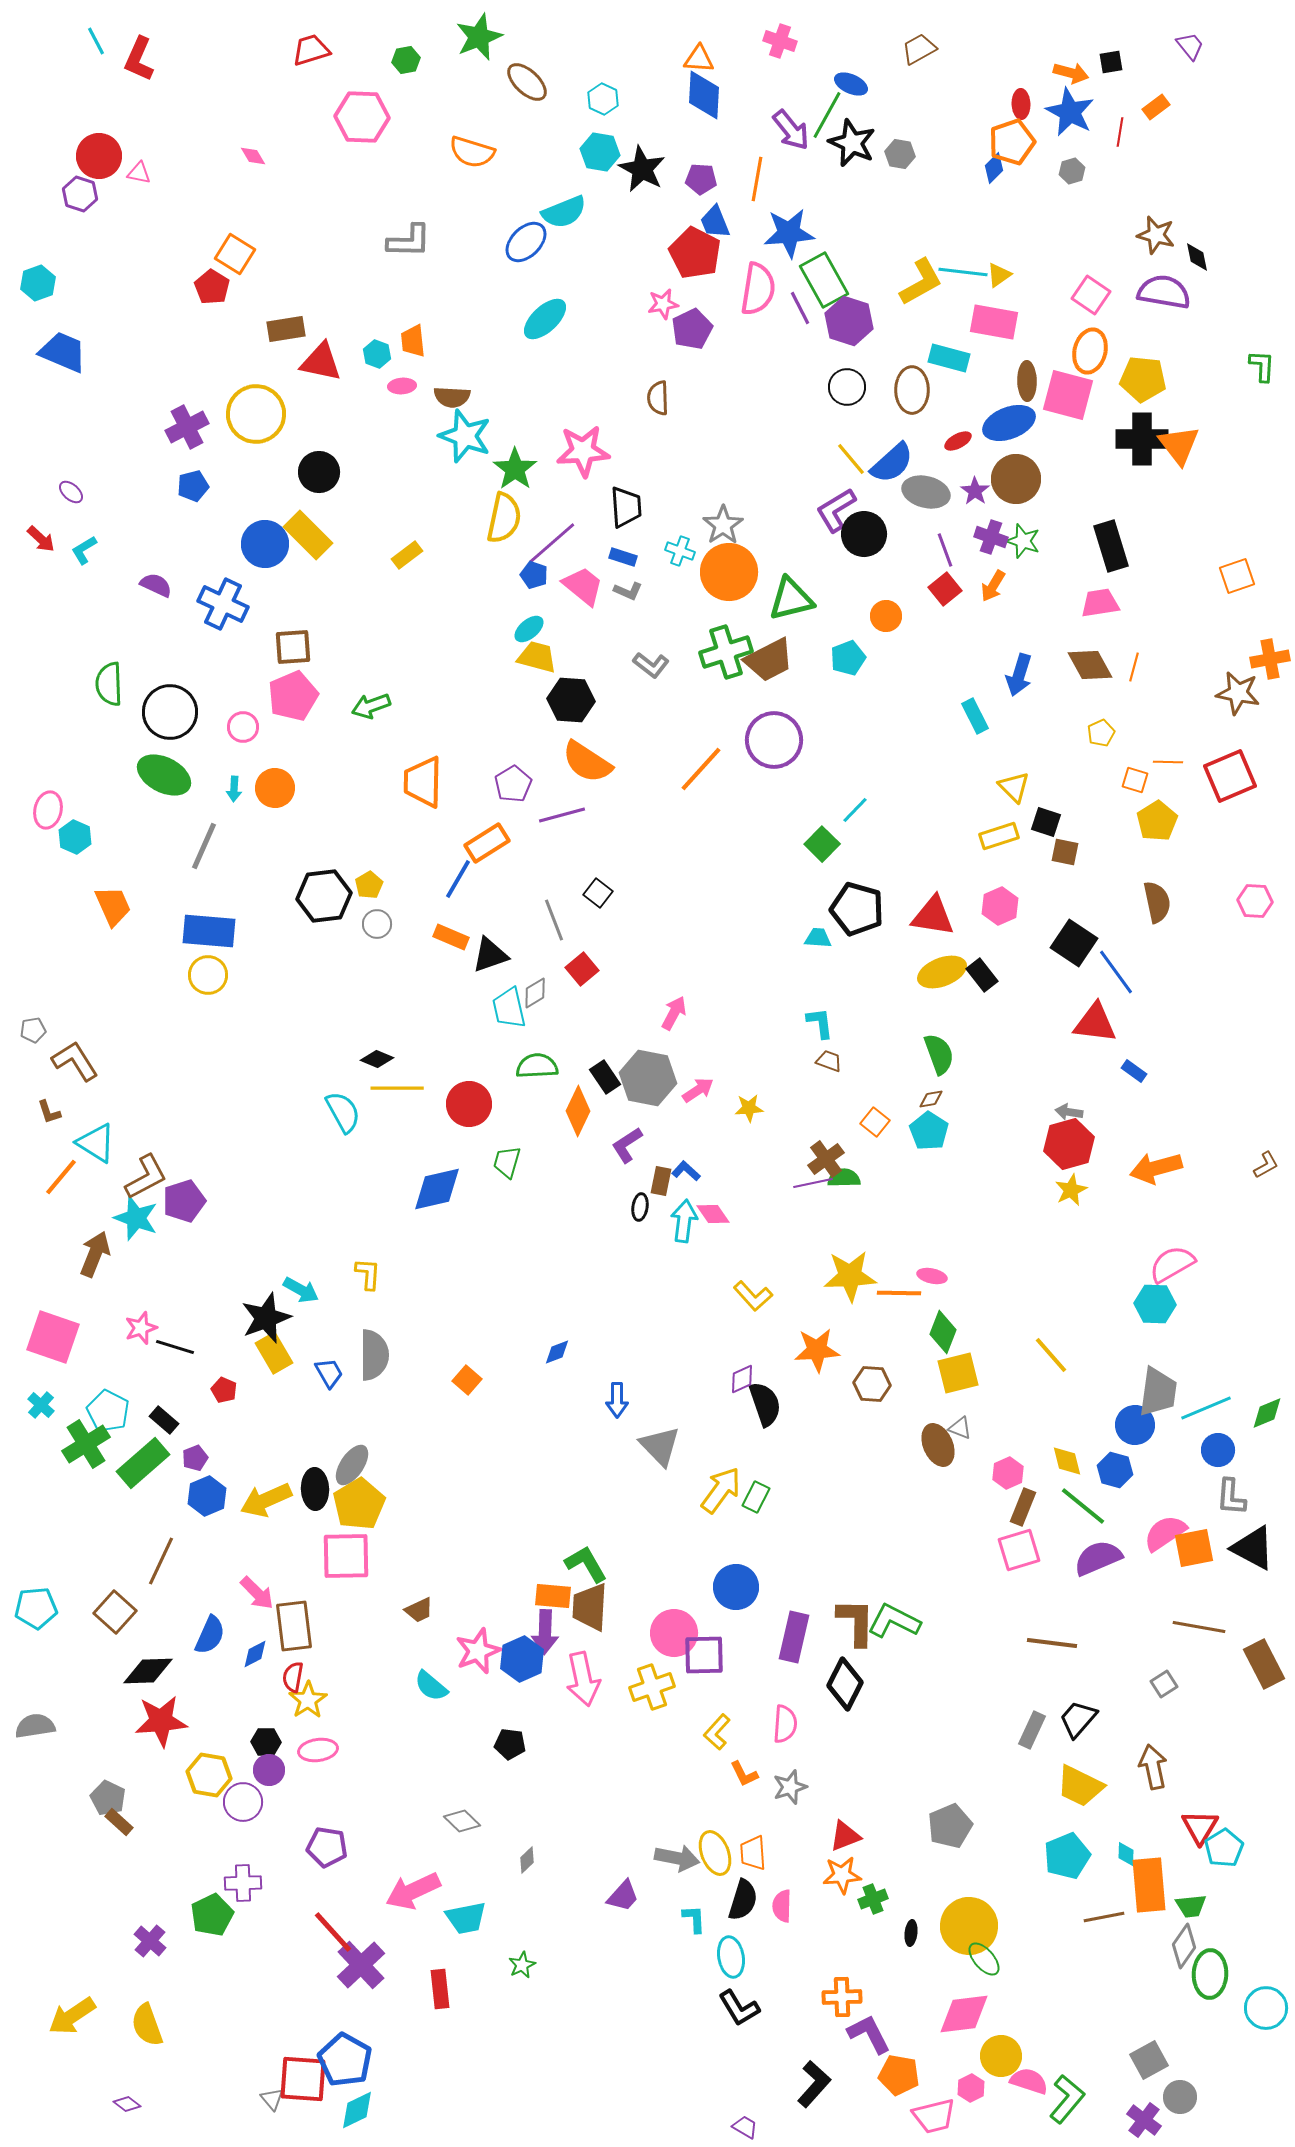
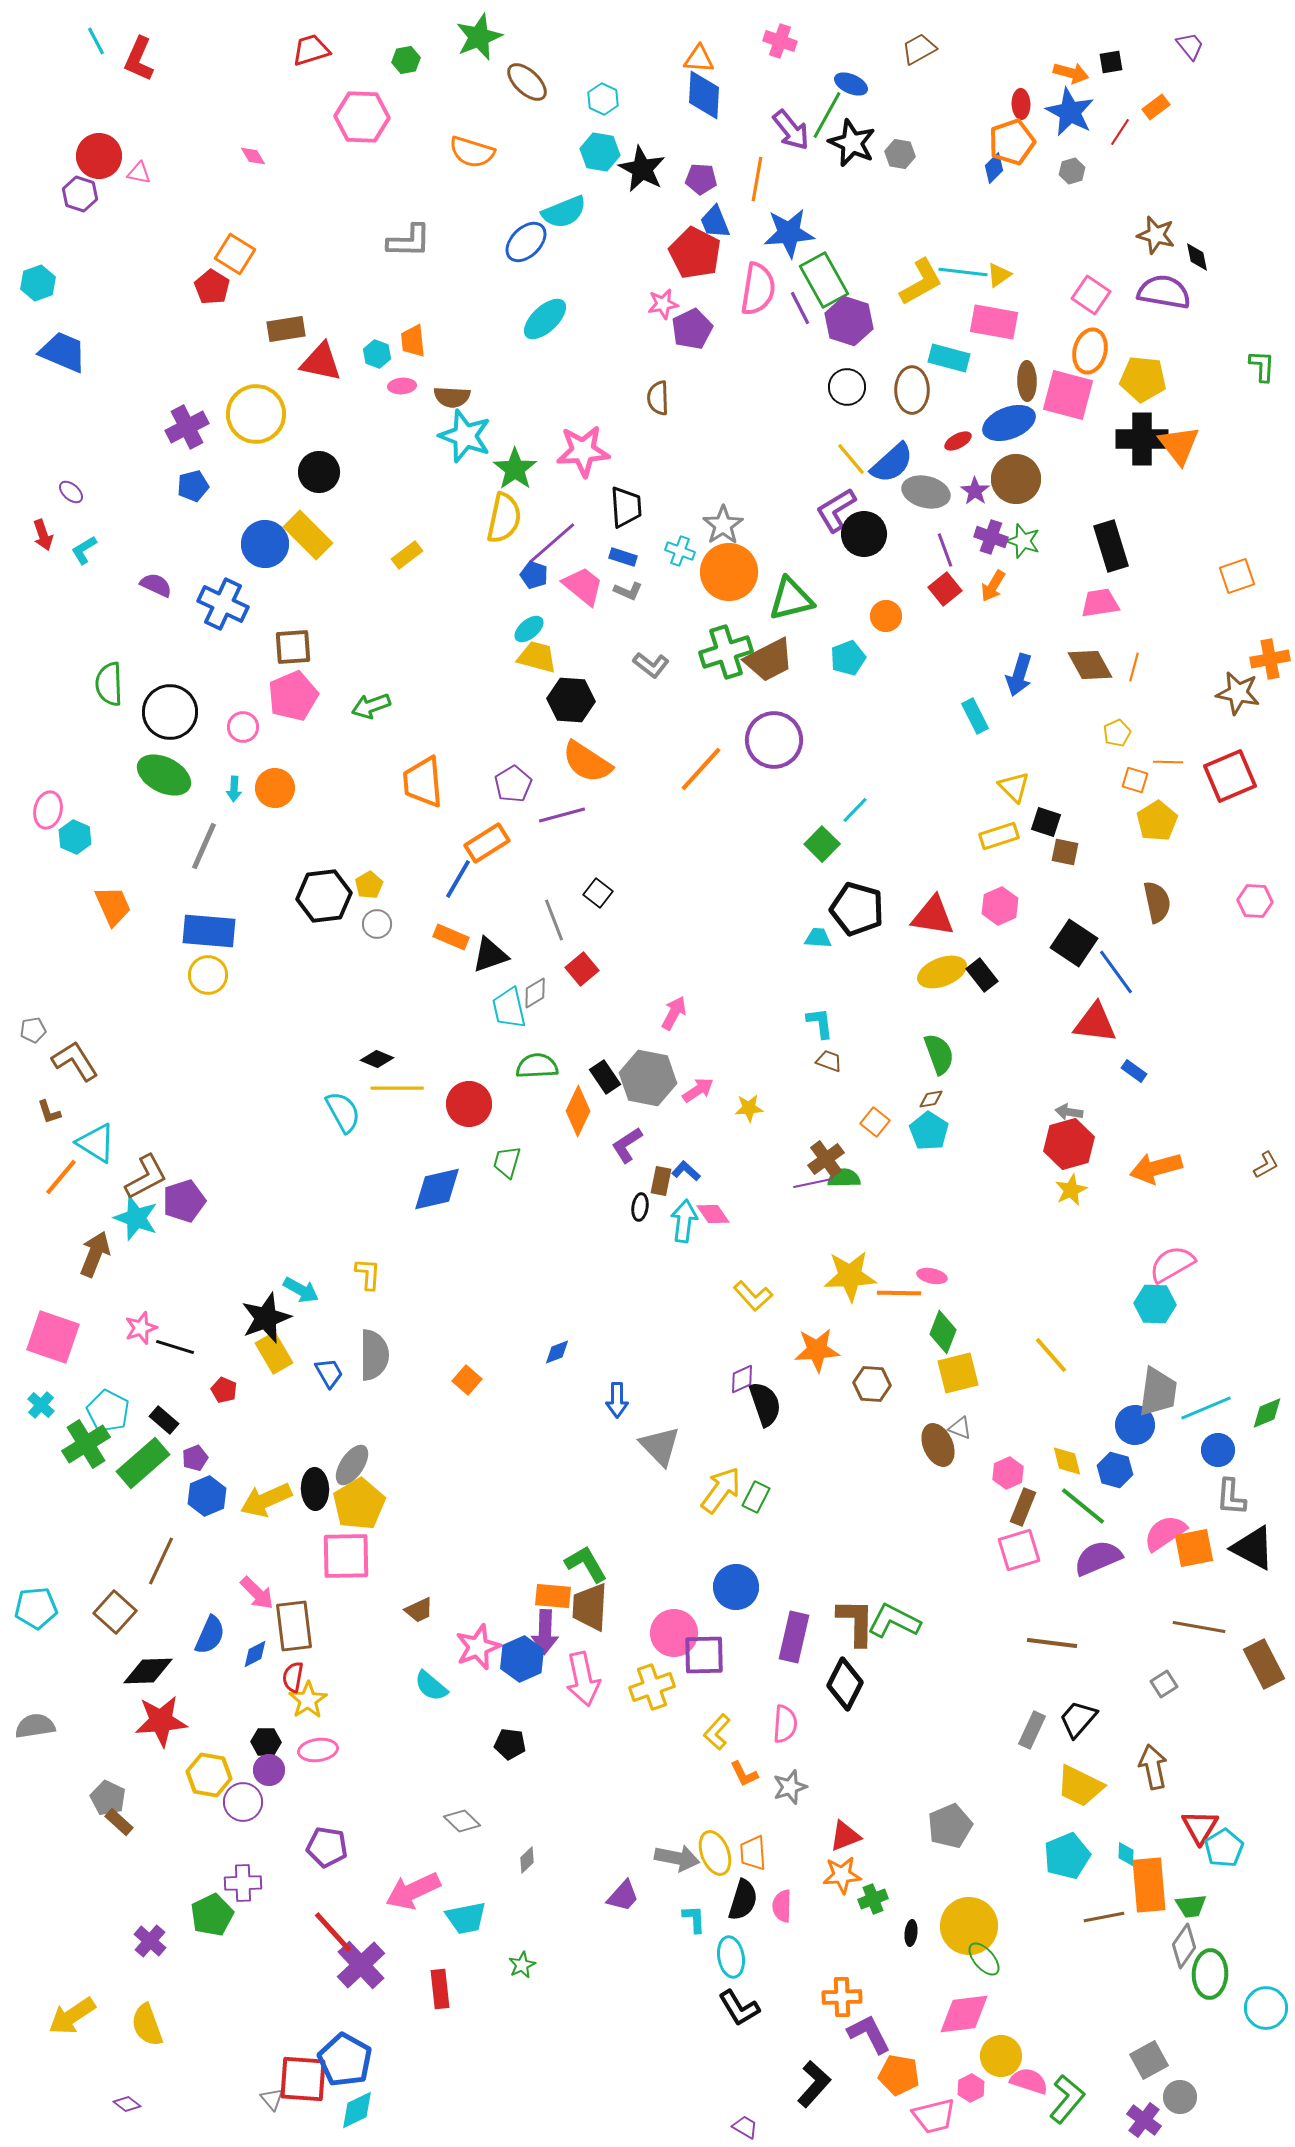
red line at (1120, 132): rotated 24 degrees clockwise
red arrow at (41, 539): moved 2 px right, 4 px up; rotated 28 degrees clockwise
yellow pentagon at (1101, 733): moved 16 px right
orange trapezoid at (423, 782): rotated 6 degrees counterclockwise
pink star at (478, 1651): moved 4 px up
